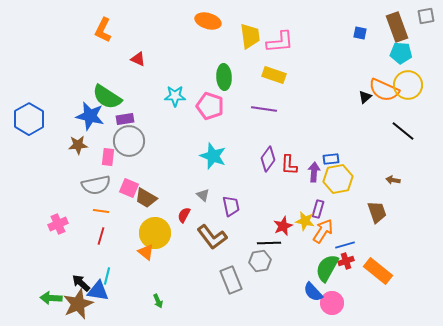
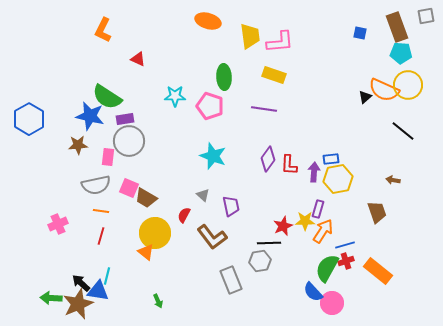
yellow star at (305, 221): rotated 12 degrees counterclockwise
